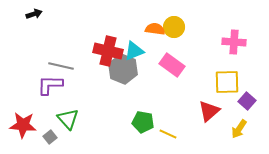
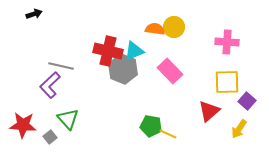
pink cross: moved 7 px left
pink rectangle: moved 2 px left, 6 px down; rotated 10 degrees clockwise
purple L-shape: rotated 44 degrees counterclockwise
green pentagon: moved 8 px right, 4 px down
